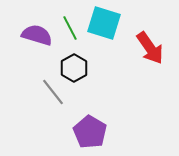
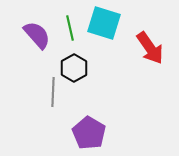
green line: rotated 15 degrees clockwise
purple semicircle: rotated 32 degrees clockwise
gray line: rotated 40 degrees clockwise
purple pentagon: moved 1 px left, 1 px down
